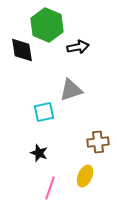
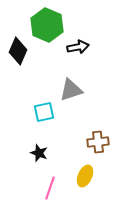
black diamond: moved 4 px left, 1 px down; rotated 32 degrees clockwise
